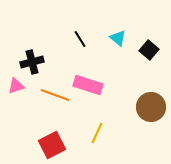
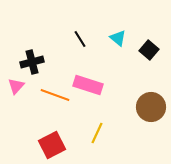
pink triangle: rotated 30 degrees counterclockwise
